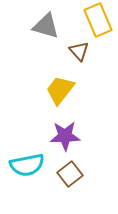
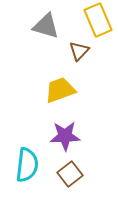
brown triangle: rotated 25 degrees clockwise
yellow trapezoid: rotated 32 degrees clockwise
cyan semicircle: rotated 72 degrees counterclockwise
